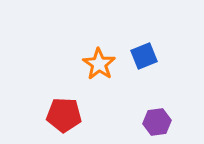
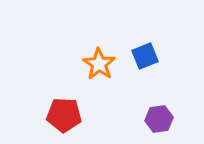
blue square: moved 1 px right
purple hexagon: moved 2 px right, 3 px up
